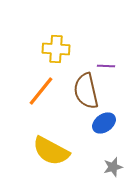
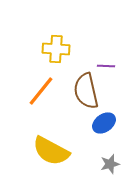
gray star: moved 3 px left, 3 px up
